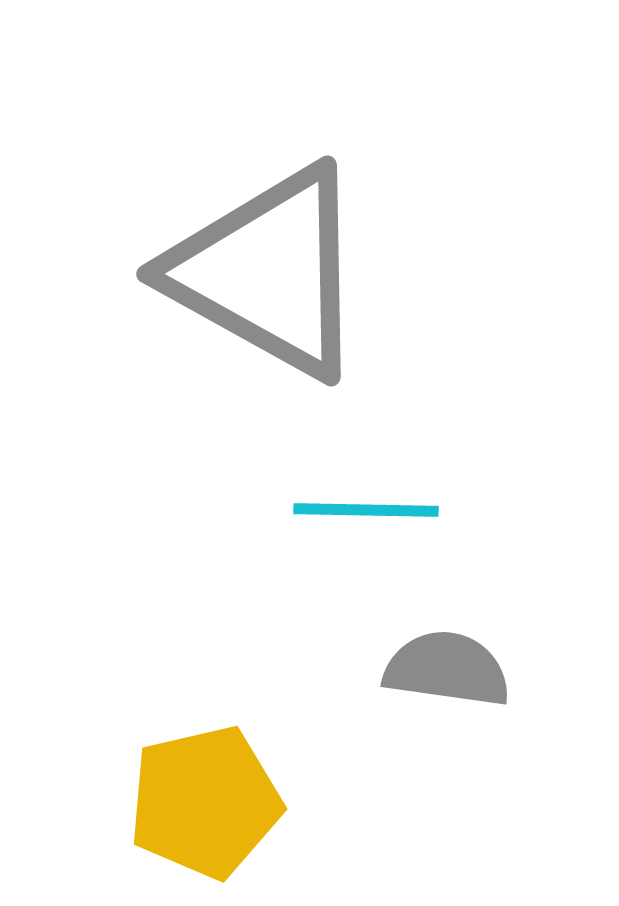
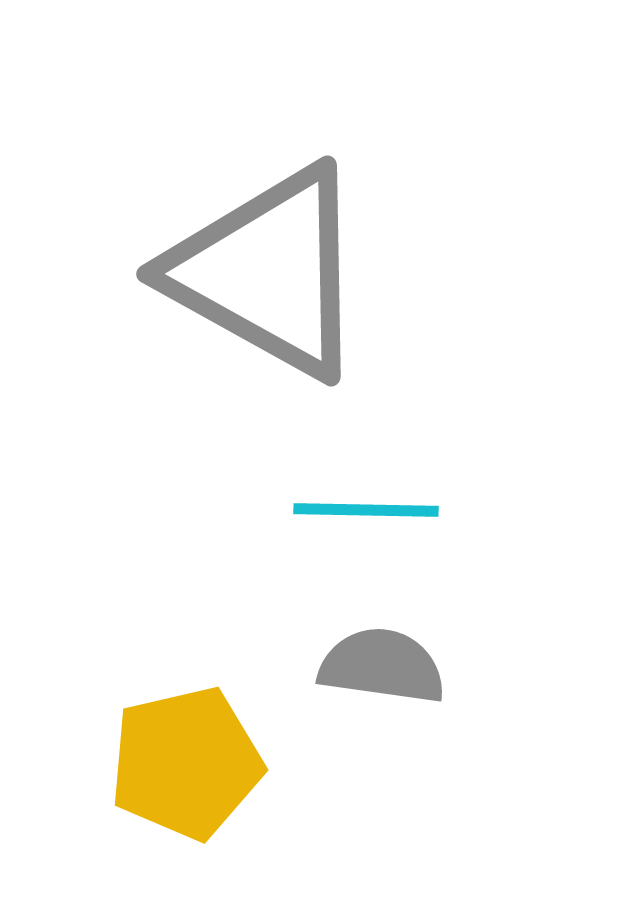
gray semicircle: moved 65 px left, 3 px up
yellow pentagon: moved 19 px left, 39 px up
